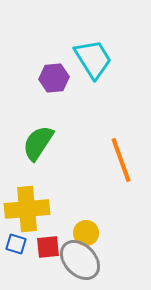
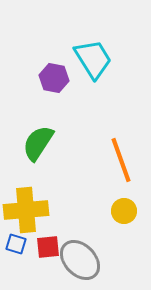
purple hexagon: rotated 16 degrees clockwise
yellow cross: moved 1 px left, 1 px down
yellow circle: moved 38 px right, 22 px up
